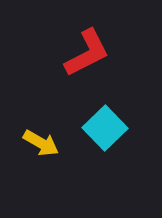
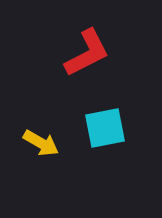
cyan square: rotated 33 degrees clockwise
